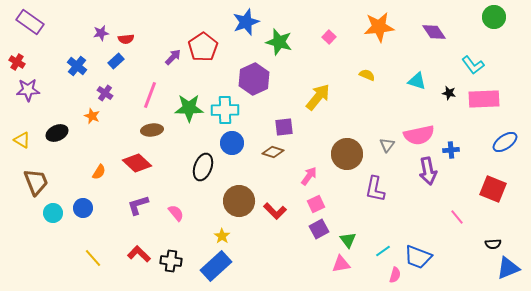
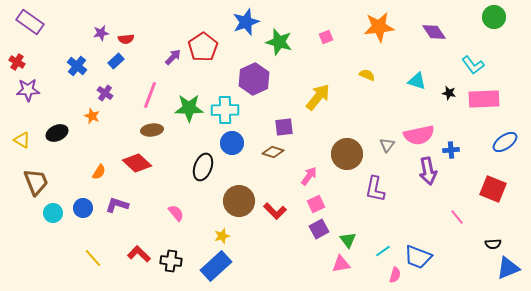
pink square at (329, 37): moved 3 px left; rotated 24 degrees clockwise
purple L-shape at (138, 205): moved 21 px left; rotated 35 degrees clockwise
yellow star at (222, 236): rotated 21 degrees clockwise
